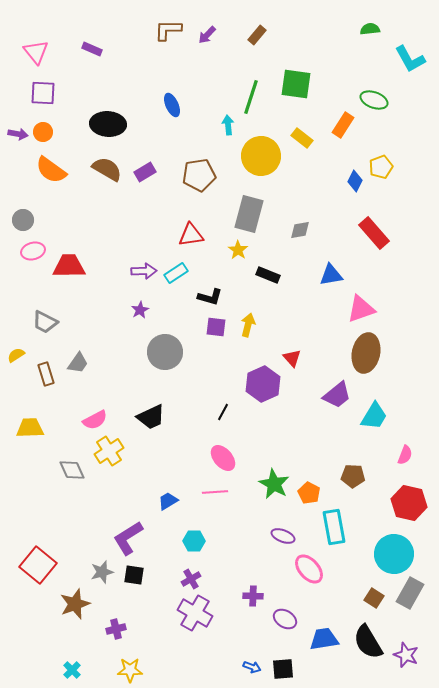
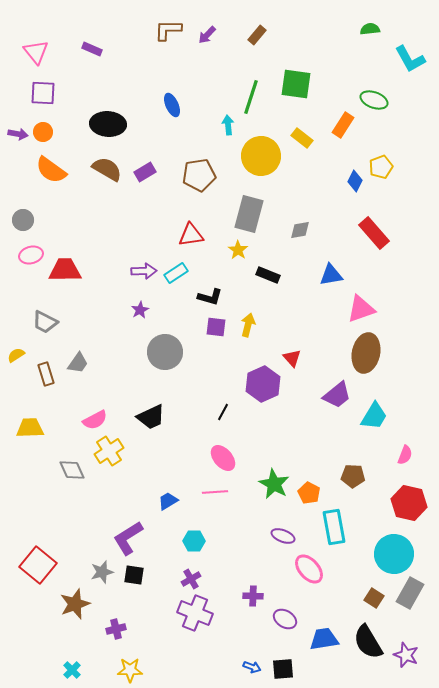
pink ellipse at (33, 251): moved 2 px left, 4 px down
red trapezoid at (69, 266): moved 4 px left, 4 px down
purple cross at (195, 613): rotated 8 degrees counterclockwise
